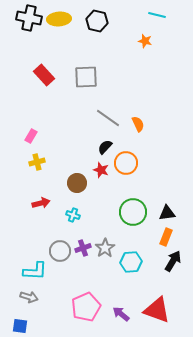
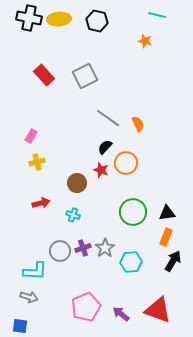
gray square: moved 1 px left, 1 px up; rotated 25 degrees counterclockwise
red triangle: moved 1 px right
